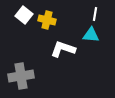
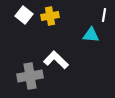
white line: moved 9 px right, 1 px down
yellow cross: moved 3 px right, 4 px up; rotated 24 degrees counterclockwise
white L-shape: moved 7 px left, 11 px down; rotated 25 degrees clockwise
gray cross: moved 9 px right
